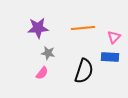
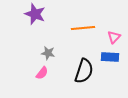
purple star: moved 3 px left, 14 px up; rotated 25 degrees clockwise
